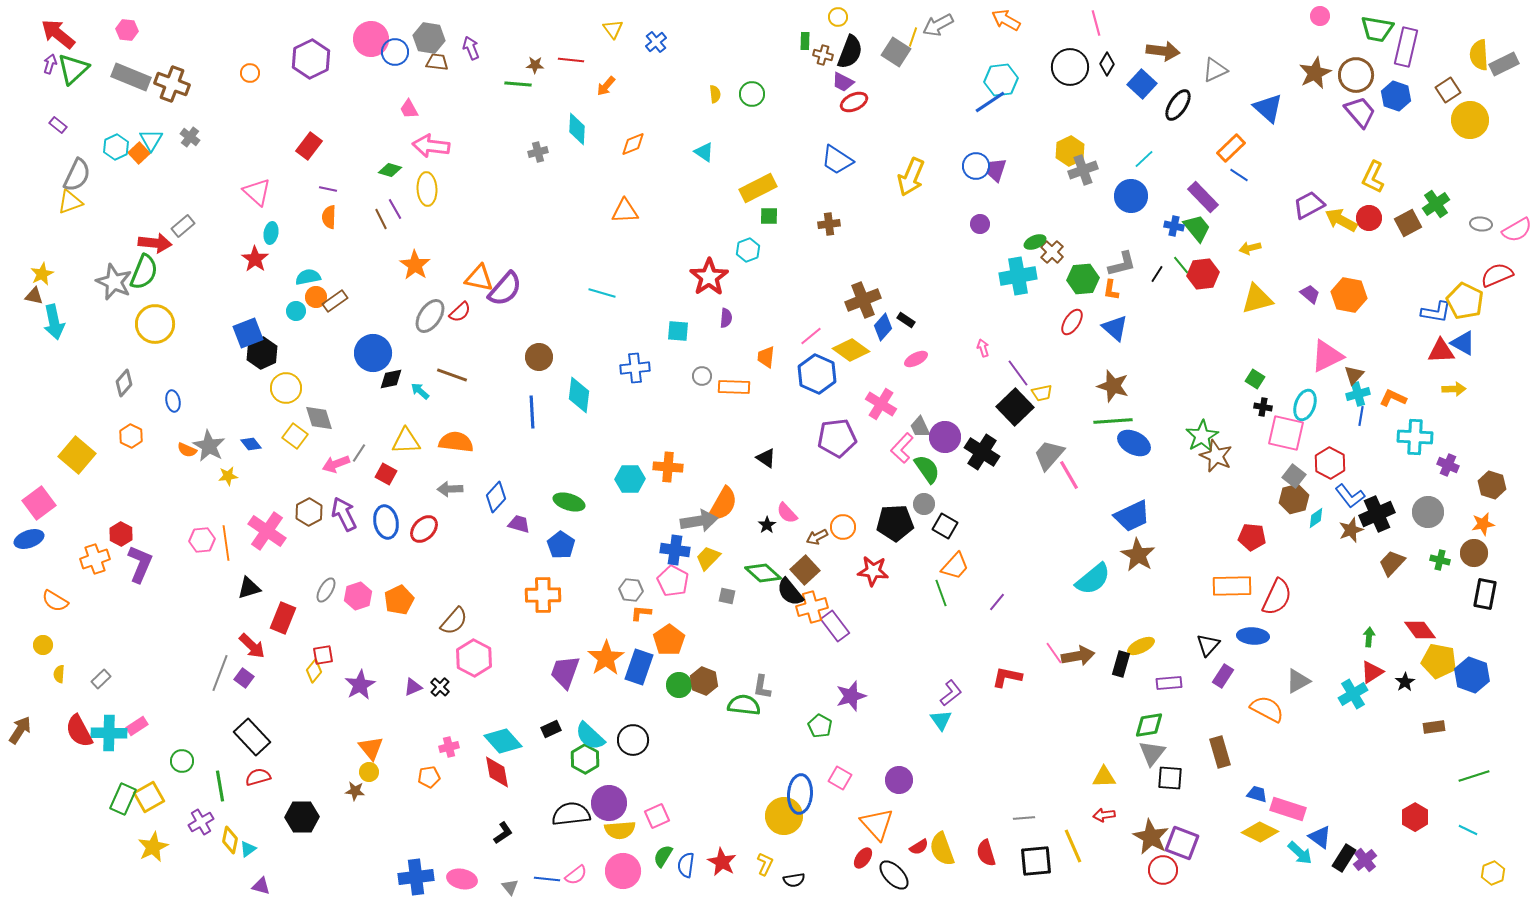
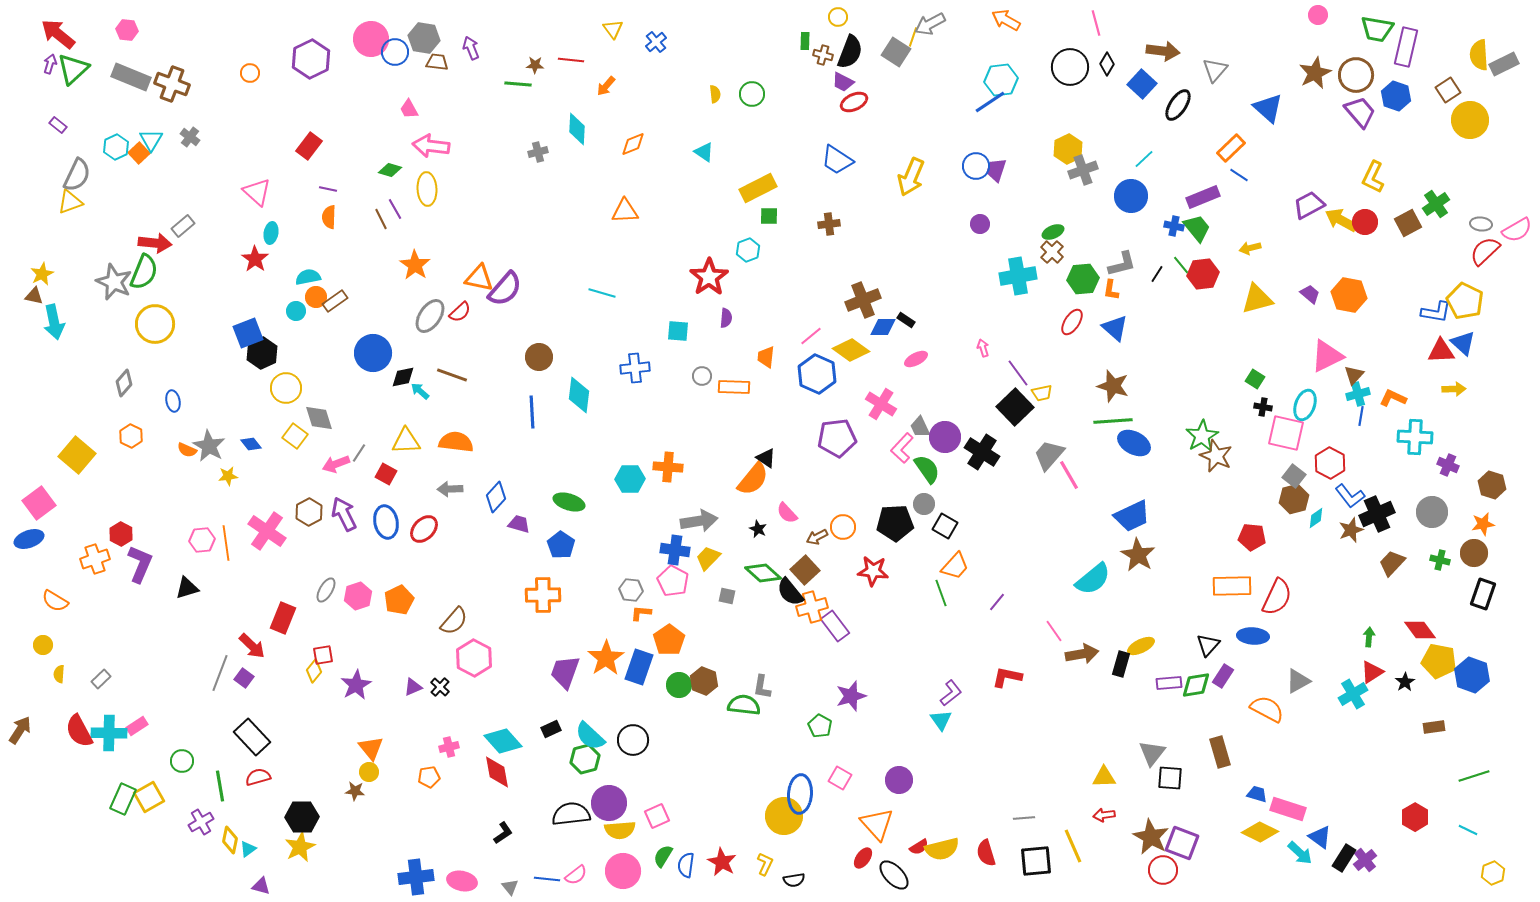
pink circle at (1320, 16): moved 2 px left, 1 px up
gray arrow at (938, 25): moved 8 px left, 1 px up
gray hexagon at (429, 38): moved 5 px left
gray triangle at (1215, 70): rotated 24 degrees counterclockwise
yellow hexagon at (1070, 151): moved 2 px left, 2 px up
purple rectangle at (1203, 197): rotated 68 degrees counterclockwise
red circle at (1369, 218): moved 4 px left, 4 px down
green ellipse at (1035, 242): moved 18 px right, 10 px up
red semicircle at (1497, 275): moved 12 px left, 24 px up; rotated 20 degrees counterclockwise
blue diamond at (883, 327): rotated 48 degrees clockwise
blue triangle at (1463, 343): rotated 12 degrees clockwise
black diamond at (391, 379): moved 12 px right, 2 px up
orange semicircle at (723, 504): moved 30 px right, 25 px up; rotated 9 degrees clockwise
gray circle at (1428, 512): moved 4 px right
black star at (767, 525): moved 9 px left, 4 px down; rotated 12 degrees counterclockwise
black triangle at (249, 588): moved 62 px left
black rectangle at (1485, 594): moved 2 px left; rotated 8 degrees clockwise
pink line at (1054, 653): moved 22 px up
brown arrow at (1078, 656): moved 4 px right, 2 px up
purple star at (360, 685): moved 4 px left
green diamond at (1149, 725): moved 47 px right, 40 px up
green hexagon at (585, 759): rotated 16 degrees clockwise
yellow star at (153, 847): moved 147 px right
yellow semicircle at (942, 849): rotated 84 degrees counterclockwise
pink ellipse at (462, 879): moved 2 px down
